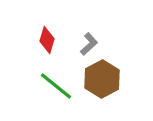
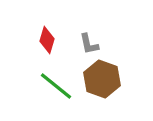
gray L-shape: rotated 120 degrees clockwise
brown hexagon: rotated 12 degrees counterclockwise
